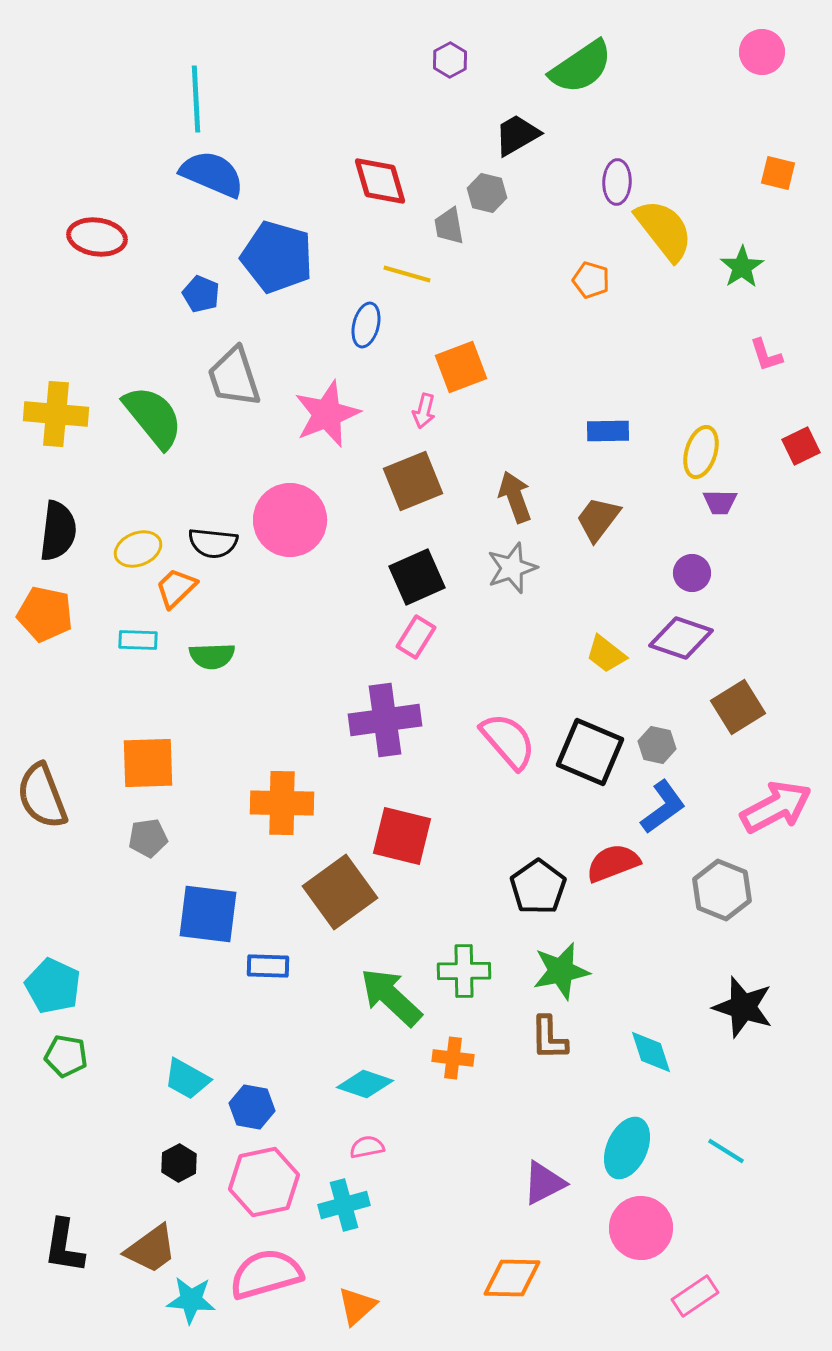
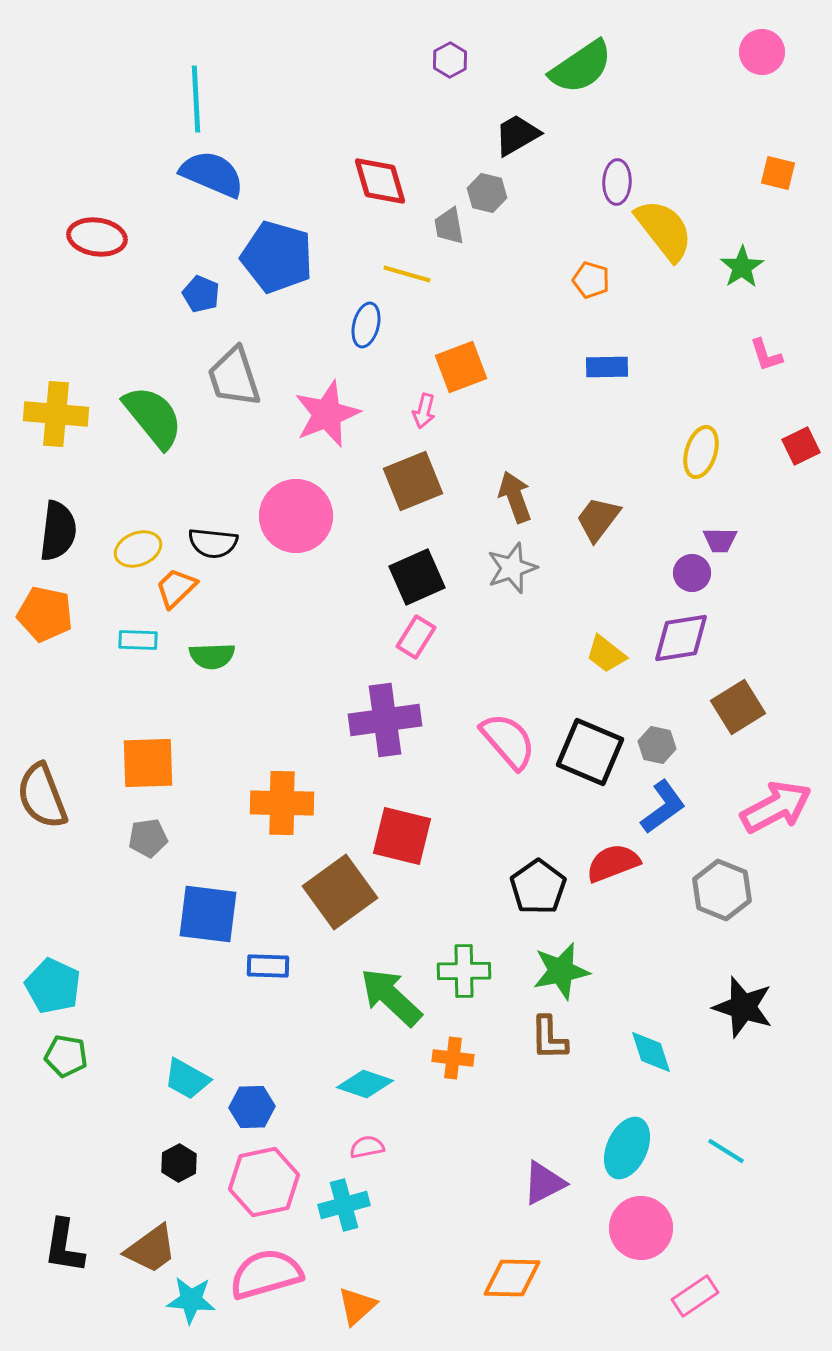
blue rectangle at (608, 431): moved 1 px left, 64 px up
purple trapezoid at (720, 502): moved 38 px down
pink circle at (290, 520): moved 6 px right, 4 px up
purple diamond at (681, 638): rotated 28 degrees counterclockwise
blue hexagon at (252, 1107): rotated 12 degrees counterclockwise
